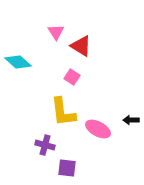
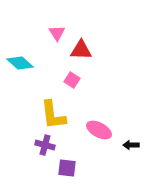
pink triangle: moved 1 px right, 1 px down
red triangle: moved 4 px down; rotated 30 degrees counterclockwise
cyan diamond: moved 2 px right, 1 px down
pink square: moved 3 px down
yellow L-shape: moved 10 px left, 3 px down
black arrow: moved 25 px down
pink ellipse: moved 1 px right, 1 px down
